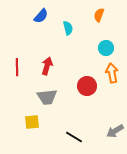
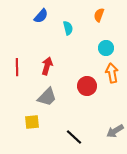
gray trapezoid: rotated 40 degrees counterclockwise
black line: rotated 12 degrees clockwise
